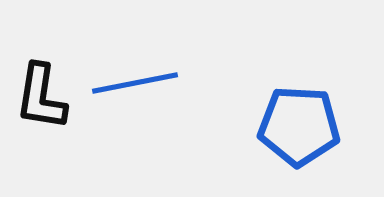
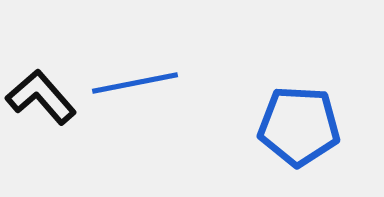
black L-shape: rotated 130 degrees clockwise
